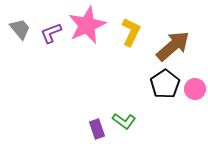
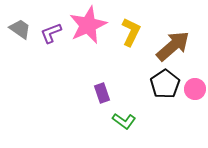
pink star: moved 1 px right
gray trapezoid: rotated 15 degrees counterclockwise
purple rectangle: moved 5 px right, 36 px up
